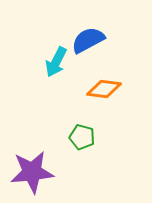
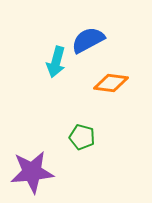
cyan arrow: rotated 12 degrees counterclockwise
orange diamond: moved 7 px right, 6 px up
